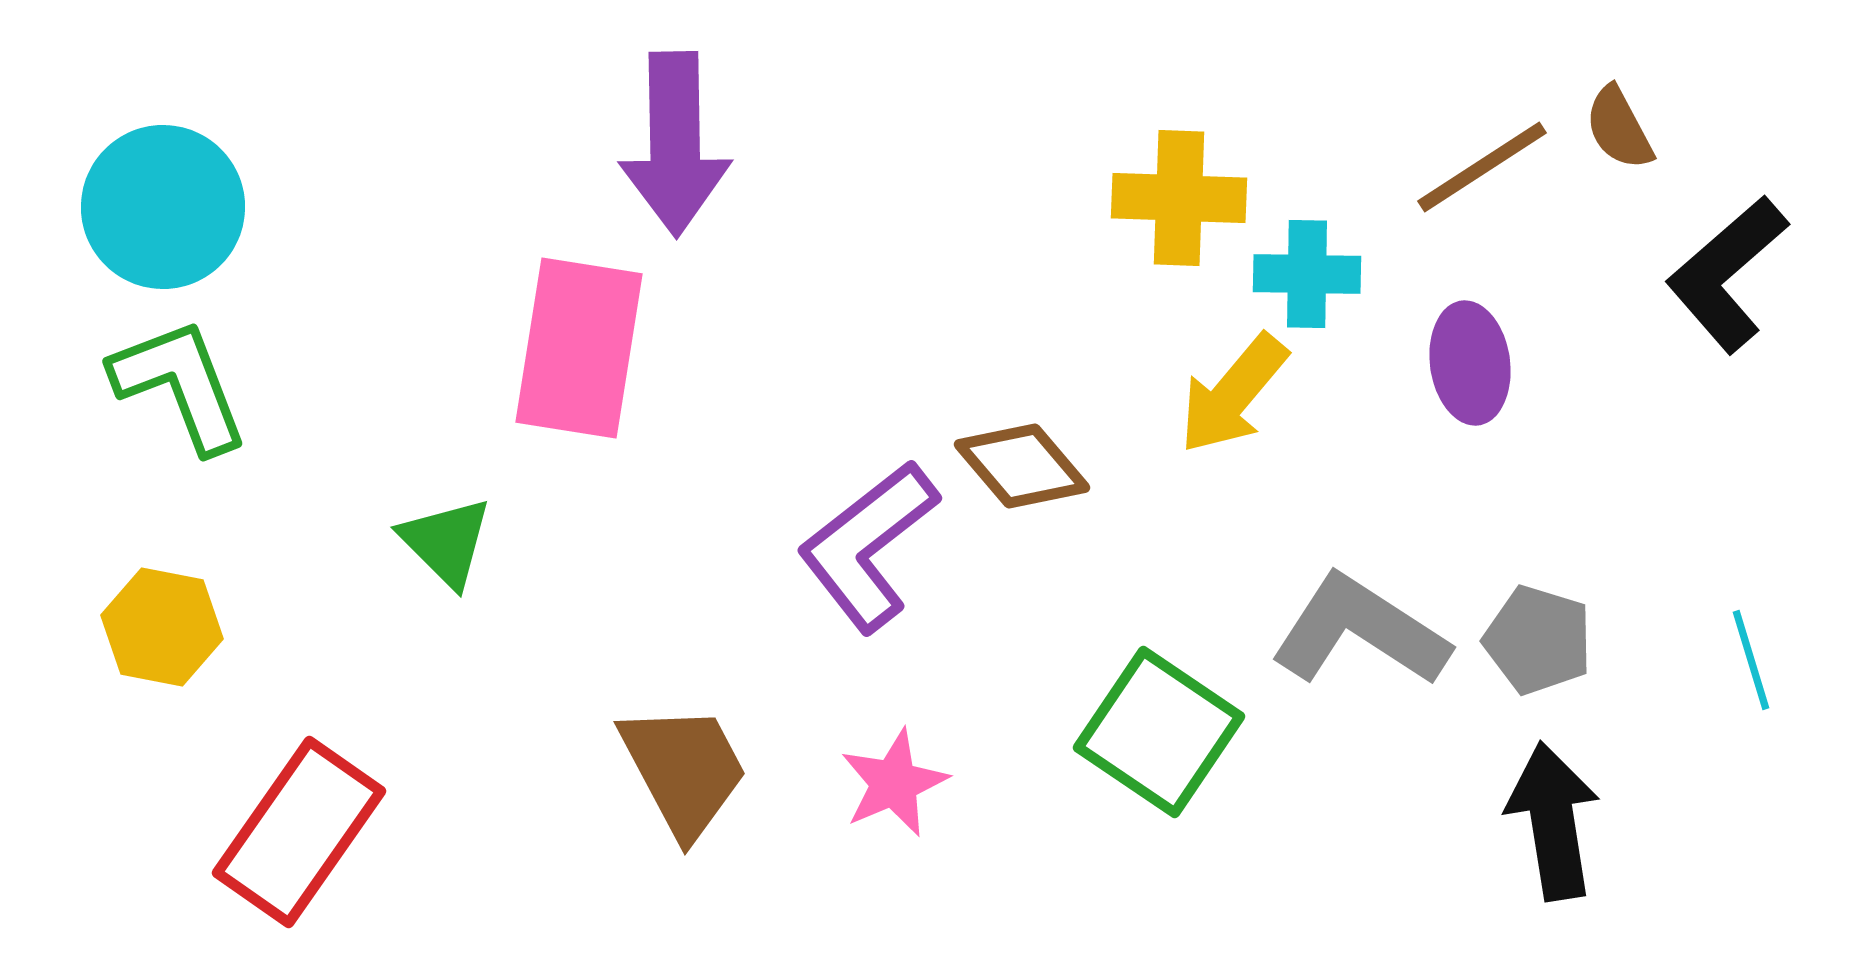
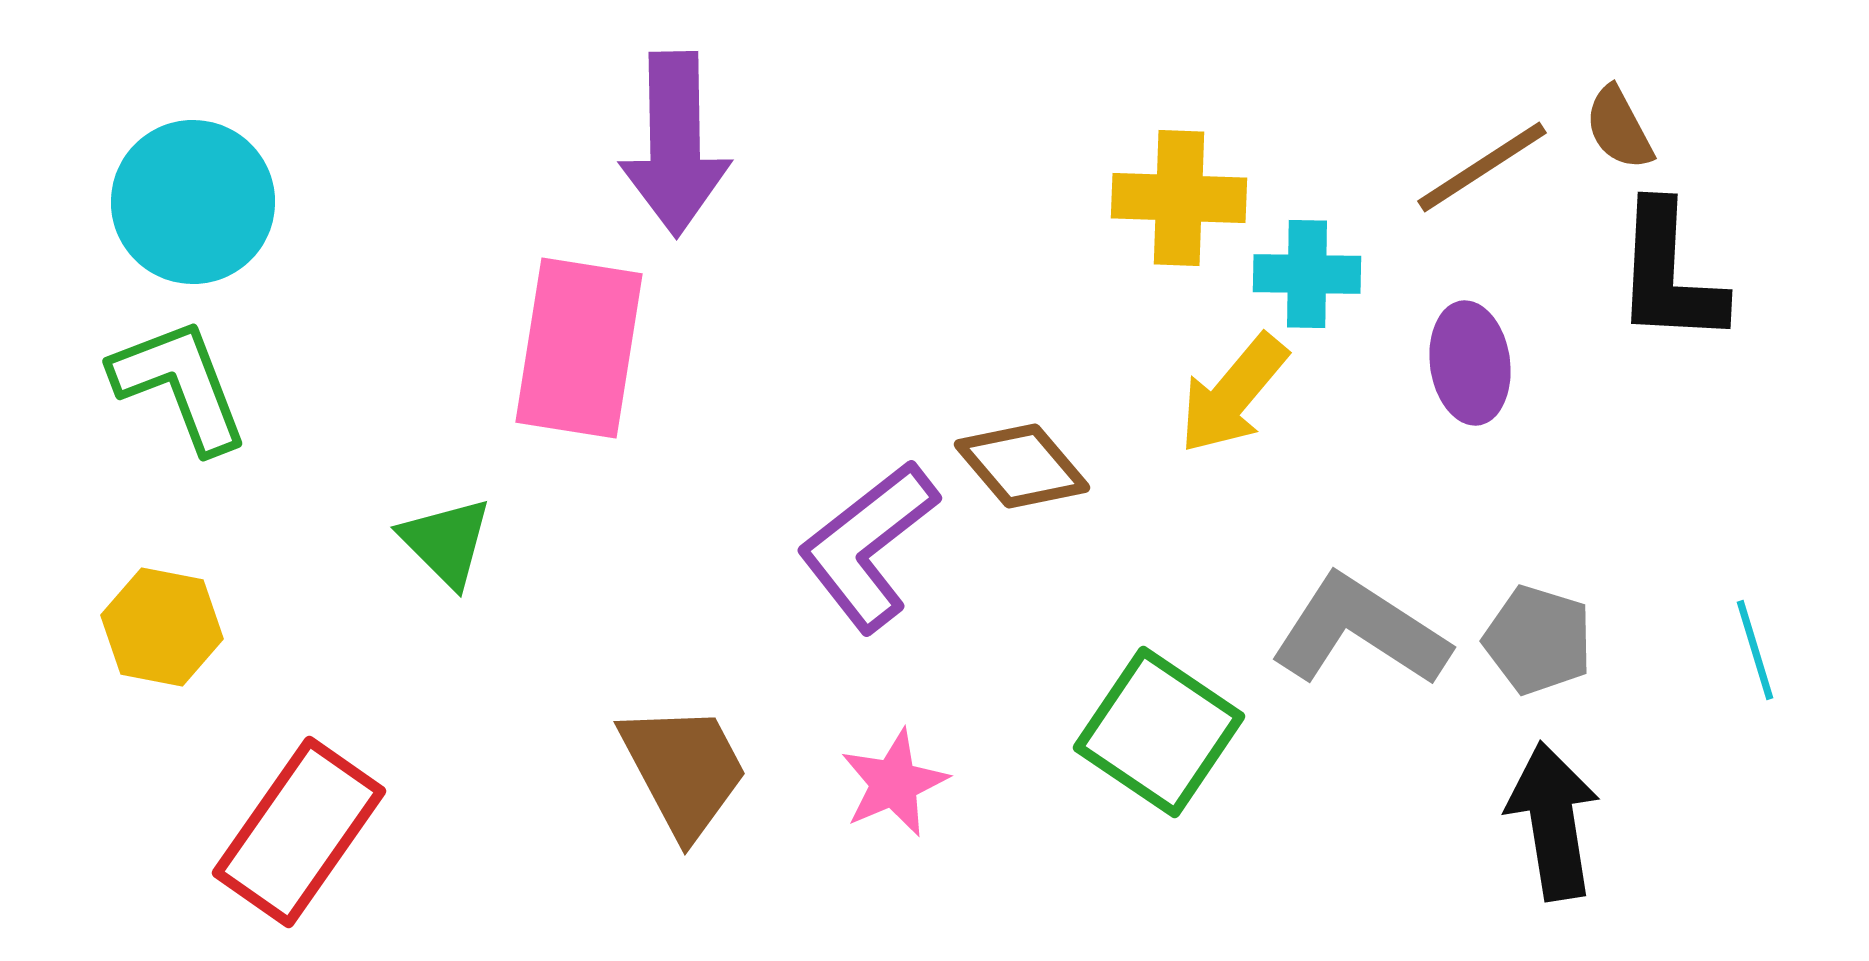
cyan circle: moved 30 px right, 5 px up
black L-shape: moved 58 px left; rotated 46 degrees counterclockwise
cyan line: moved 4 px right, 10 px up
